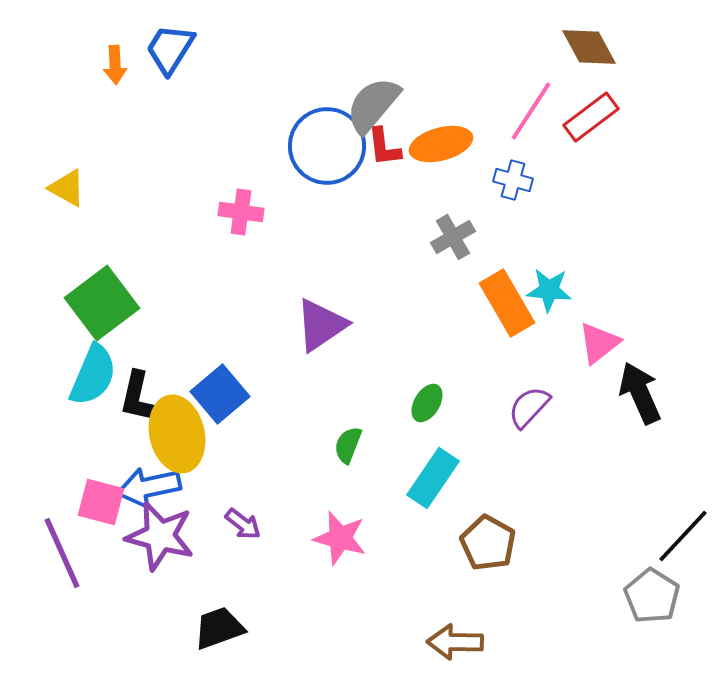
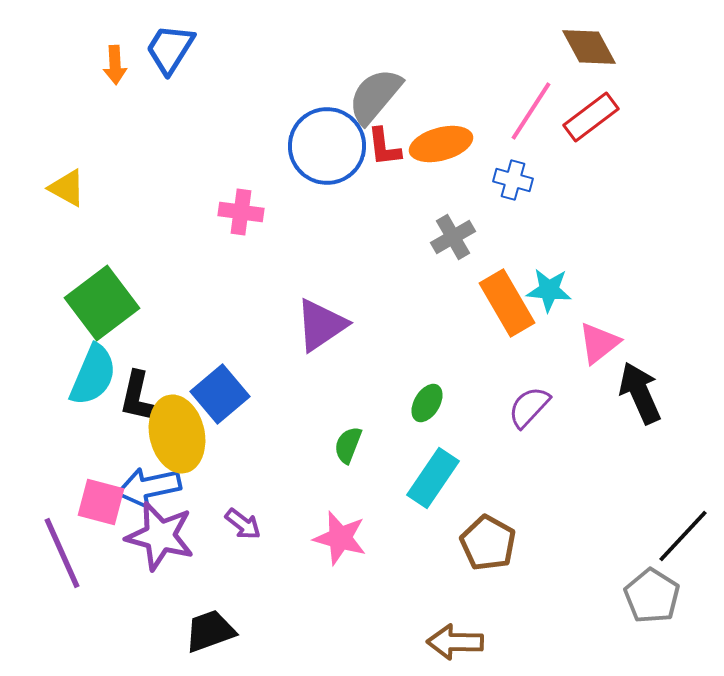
gray semicircle: moved 2 px right, 9 px up
black trapezoid: moved 9 px left, 3 px down
